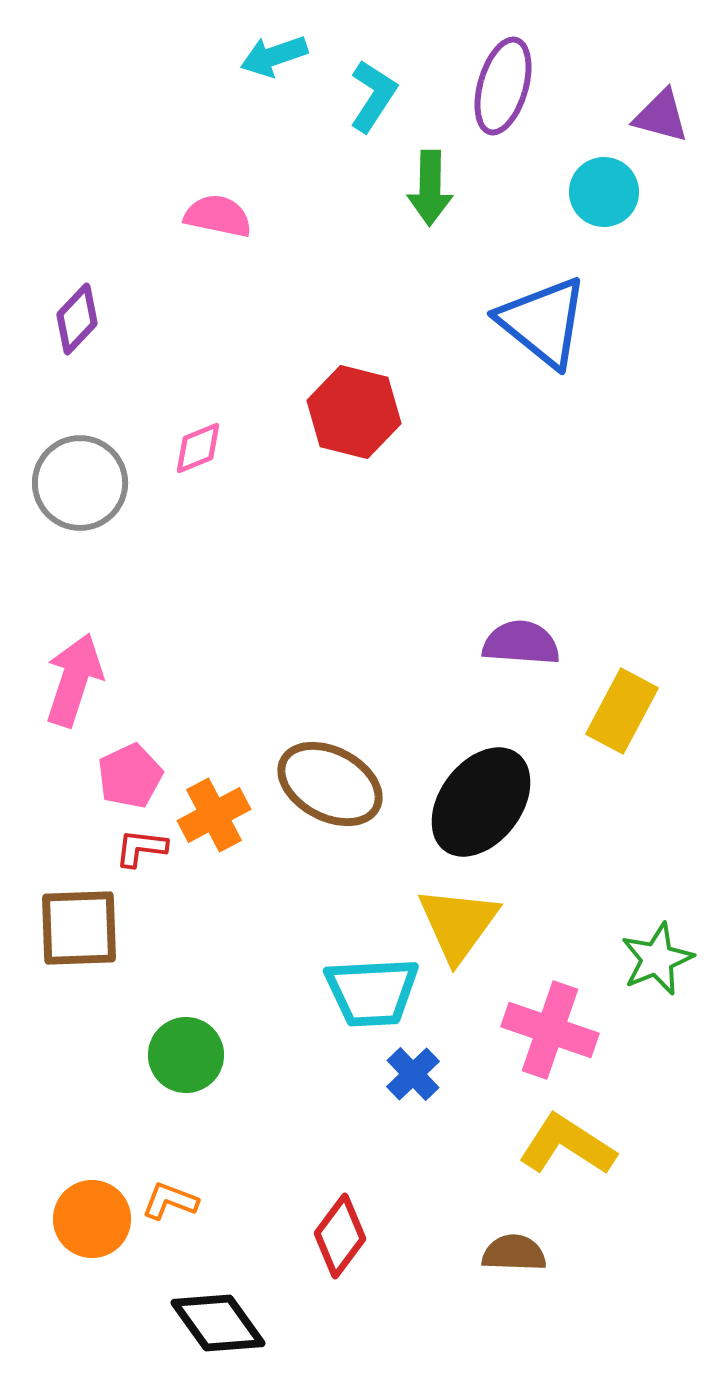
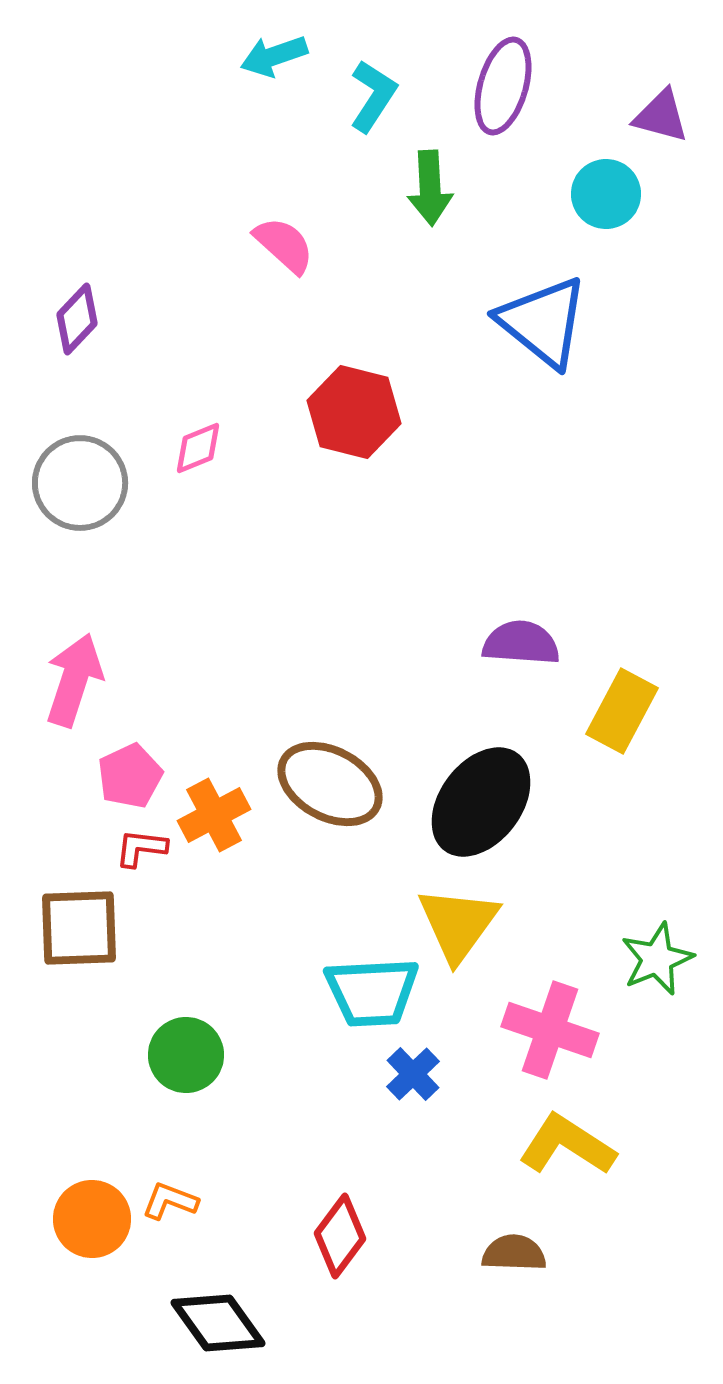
green arrow: rotated 4 degrees counterclockwise
cyan circle: moved 2 px right, 2 px down
pink semicircle: moved 66 px right, 29 px down; rotated 30 degrees clockwise
